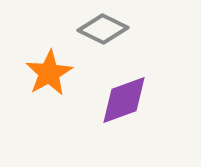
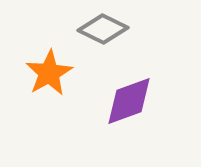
purple diamond: moved 5 px right, 1 px down
